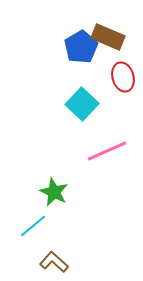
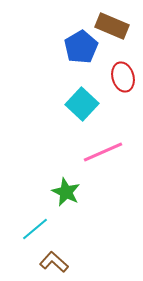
brown rectangle: moved 4 px right, 11 px up
pink line: moved 4 px left, 1 px down
green star: moved 12 px right
cyan line: moved 2 px right, 3 px down
